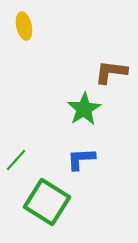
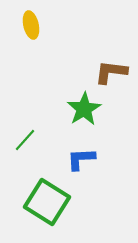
yellow ellipse: moved 7 px right, 1 px up
green line: moved 9 px right, 20 px up
